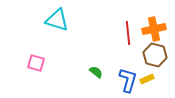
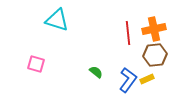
brown hexagon: rotated 20 degrees counterclockwise
pink square: moved 1 px down
blue L-shape: rotated 20 degrees clockwise
